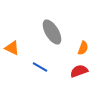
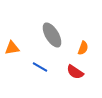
gray ellipse: moved 3 px down
orange triangle: rotated 35 degrees counterclockwise
red semicircle: moved 4 px left, 1 px down; rotated 126 degrees counterclockwise
